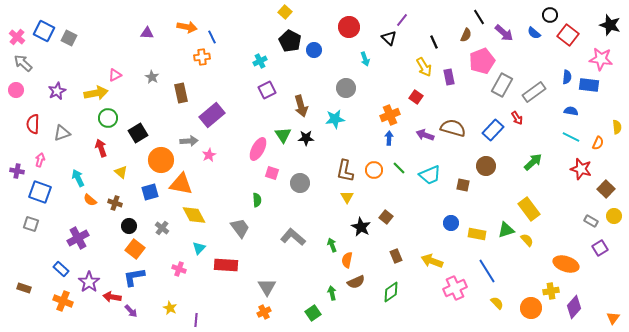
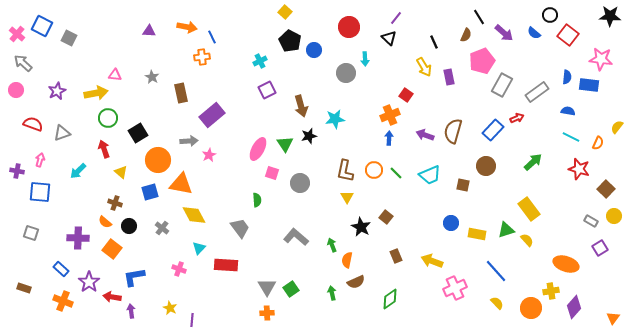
purple line at (402, 20): moved 6 px left, 2 px up
black star at (610, 25): moved 9 px up; rotated 15 degrees counterclockwise
blue square at (44, 31): moved 2 px left, 5 px up
purple triangle at (147, 33): moved 2 px right, 2 px up
pink cross at (17, 37): moved 3 px up
cyan arrow at (365, 59): rotated 16 degrees clockwise
pink triangle at (115, 75): rotated 32 degrees clockwise
gray circle at (346, 88): moved 15 px up
gray rectangle at (534, 92): moved 3 px right
red square at (416, 97): moved 10 px left, 2 px up
blue semicircle at (571, 111): moved 3 px left
red arrow at (517, 118): rotated 80 degrees counterclockwise
red semicircle at (33, 124): rotated 108 degrees clockwise
yellow semicircle at (617, 127): rotated 136 degrees counterclockwise
brown semicircle at (453, 128): moved 3 px down; rotated 90 degrees counterclockwise
green triangle at (283, 135): moved 2 px right, 9 px down
black star at (306, 138): moved 3 px right, 2 px up; rotated 14 degrees counterclockwise
red arrow at (101, 148): moved 3 px right, 1 px down
orange circle at (161, 160): moved 3 px left
green line at (399, 168): moved 3 px left, 5 px down
red star at (581, 169): moved 2 px left
cyan arrow at (78, 178): moved 7 px up; rotated 108 degrees counterclockwise
blue square at (40, 192): rotated 15 degrees counterclockwise
orange semicircle at (90, 200): moved 15 px right, 22 px down
gray square at (31, 224): moved 9 px down
gray L-shape at (293, 237): moved 3 px right
purple cross at (78, 238): rotated 30 degrees clockwise
orange square at (135, 249): moved 23 px left
blue line at (487, 271): moved 9 px right; rotated 10 degrees counterclockwise
green diamond at (391, 292): moved 1 px left, 7 px down
purple arrow at (131, 311): rotated 144 degrees counterclockwise
orange cross at (264, 312): moved 3 px right, 1 px down; rotated 24 degrees clockwise
green square at (313, 313): moved 22 px left, 24 px up
purple line at (196, 320): moved 4 px left
